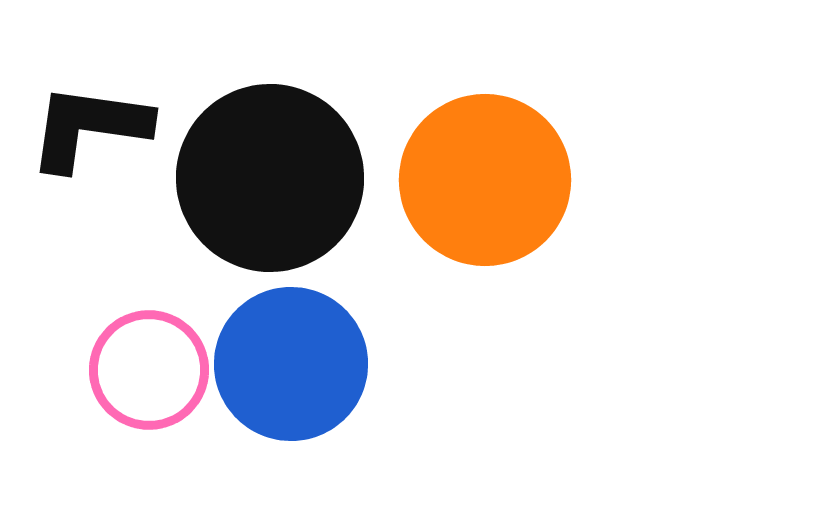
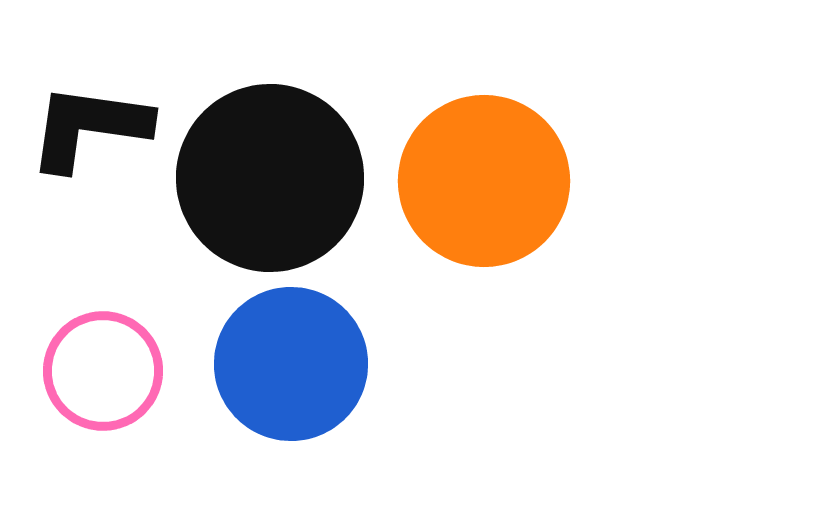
orange circle: moved 1 px left, 1 px down
pink circle: moved 46 px left, 1 px down
